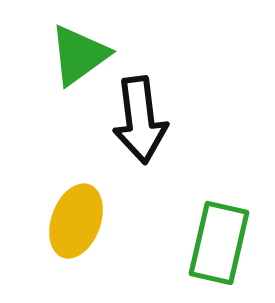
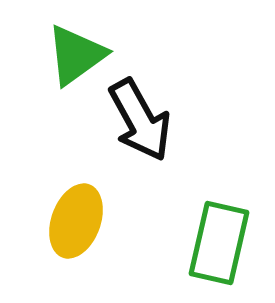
green triangle: moved 3 px left
black arrow: rotated 22 degrees counterclockwise
